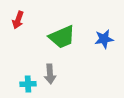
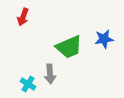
red arrow: moved 5 px right, 3 px up
green trapezoid: moved 7 px right, 10 px down
cyan cross: rotated 35 degrees clockwise
